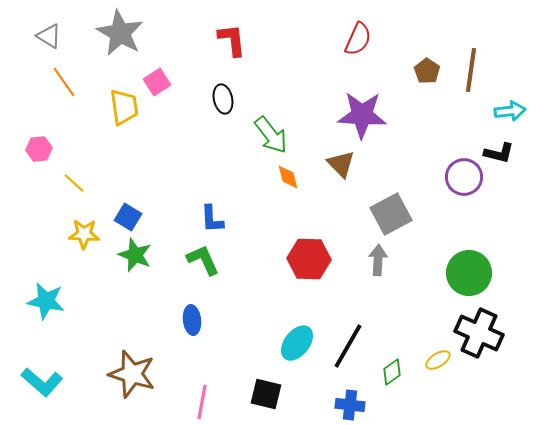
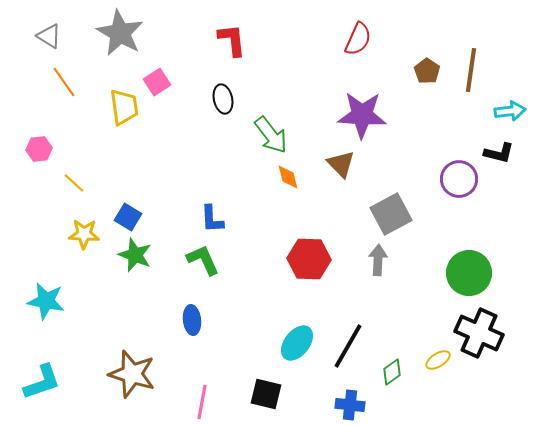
purple circle: moved 5 px left, 2 px down
cyan L-shape: rotated 60 degrees counterclockwise
